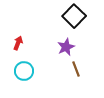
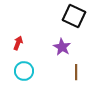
black square: rotated 20 degrees counterclockwise
purple star: moved 4 px left; rotated 18 degrees counterclockwise
brown line: moved 3 px down; rotated 21 degrees clockwise
